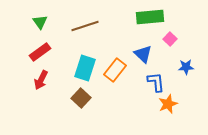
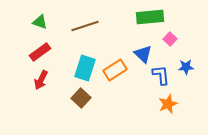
green triangle: rotated 35 degrees counterclockwise
orange rectangle: rotated 20 degrees clockwise
blue L-shape: moved 5 px right, 7 px up
